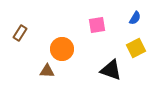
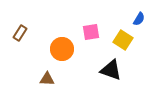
blue semicircle: moved 4 px right, 1 px down
pink square: moved 6 px left, 7 px down
yellow square: moved 13 px left, 8 px up; rotated 30 degrees counterclockwise
brown triangle: moved 8 px down
